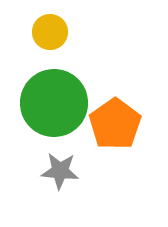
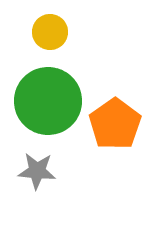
green circle: moved 6 px left, 2 px up
gray star: moved 23 px left
